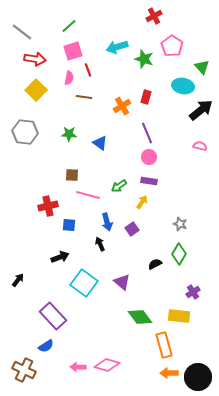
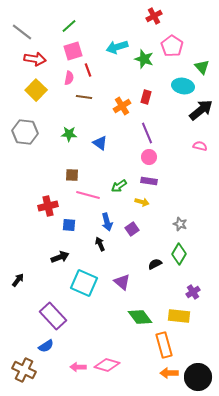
yellow arrow at (142, 202): rotated 72 degrees clockwise
cyan square at (84, 283): rotated 12 degrees counterclockwise
